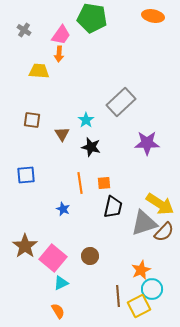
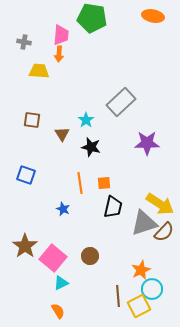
gray cross: moved 12 px down; rotated 24 degrees counterclockwise
pink trapezoid: rotated 30 degrees counterclockwise
blue square: rotated 24 degrees clockwise
